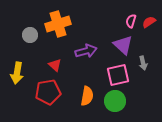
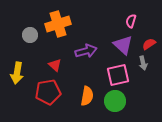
red semicircle: moved 22 px down
